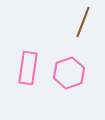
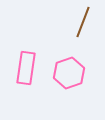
pink rectangle: moved 2 px left
